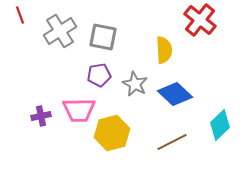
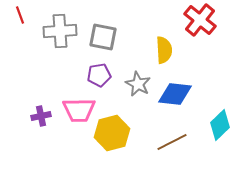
gray cross: rotated 28 degrees clockwise
gray star: moved 3 px right
blue diamond: rotated 36 degrees counterclockwise
